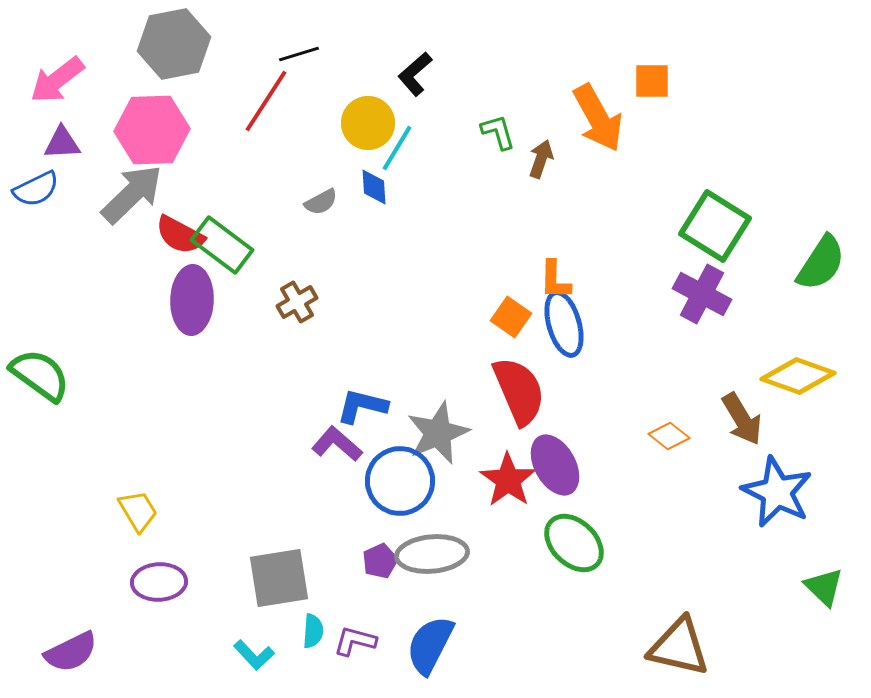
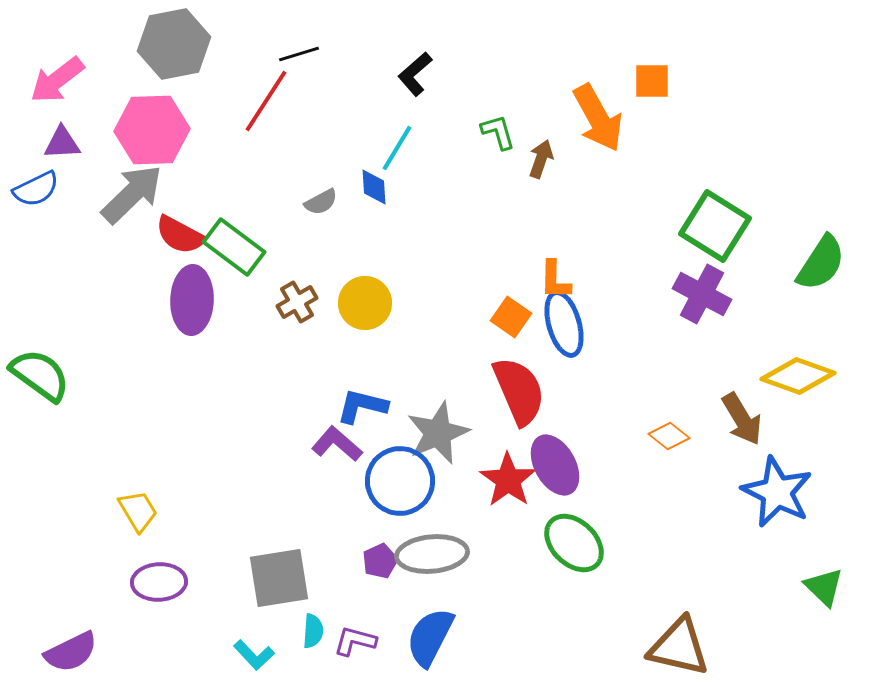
yellow circle at (368, 123): moved 3 px left, 180 px down
green rectangle at (222, 245): moved 12 px right, 2 px down
blue semicircle at (430, 645): moved 8 px up
